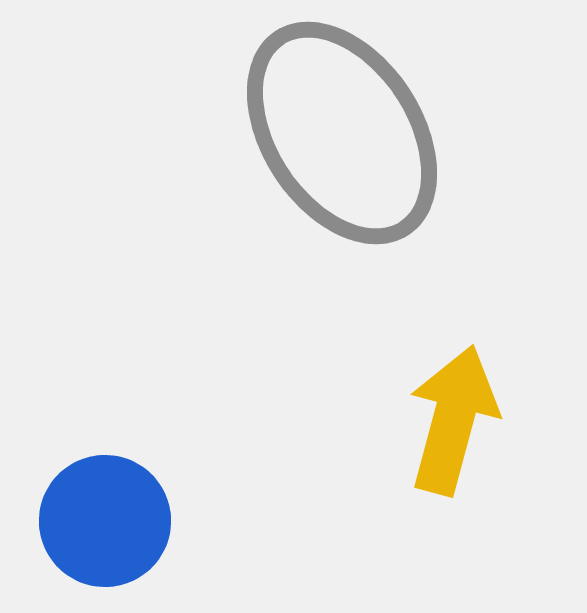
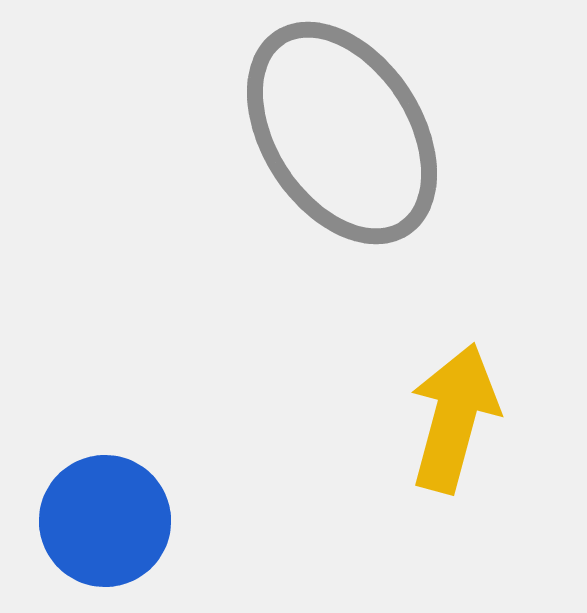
yellow arrow: moved 1 px right, 2 px up
